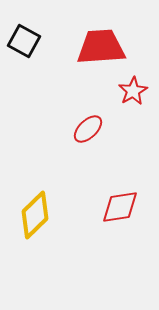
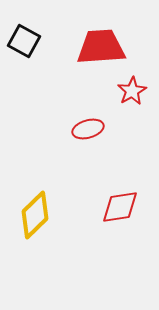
red star: moved 1 px left
red ellipse: rotated 28 degrees clockwise
